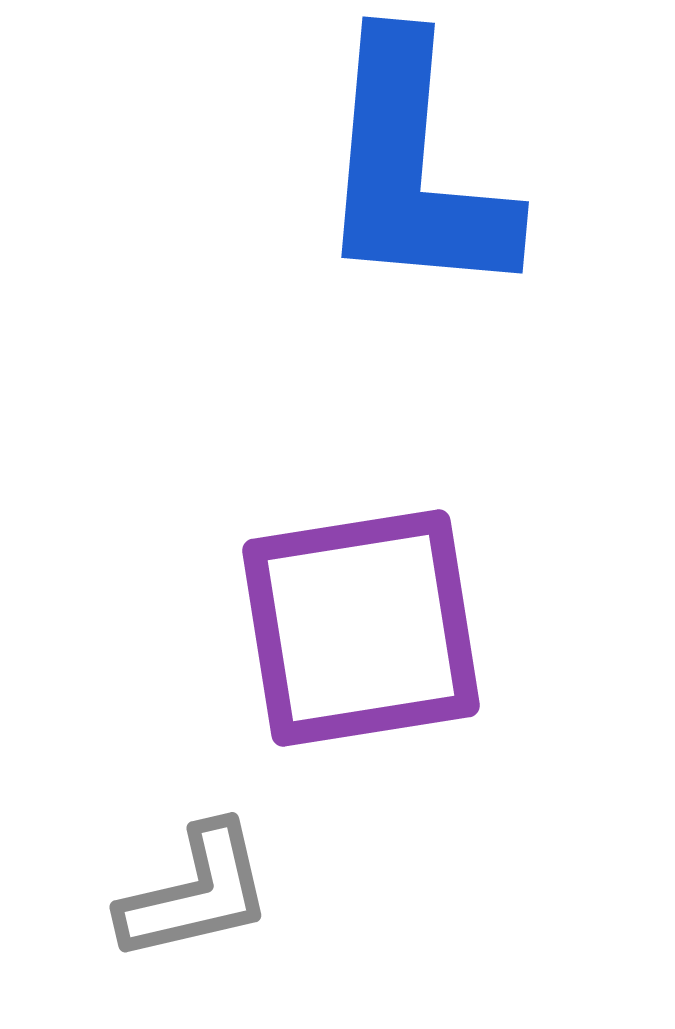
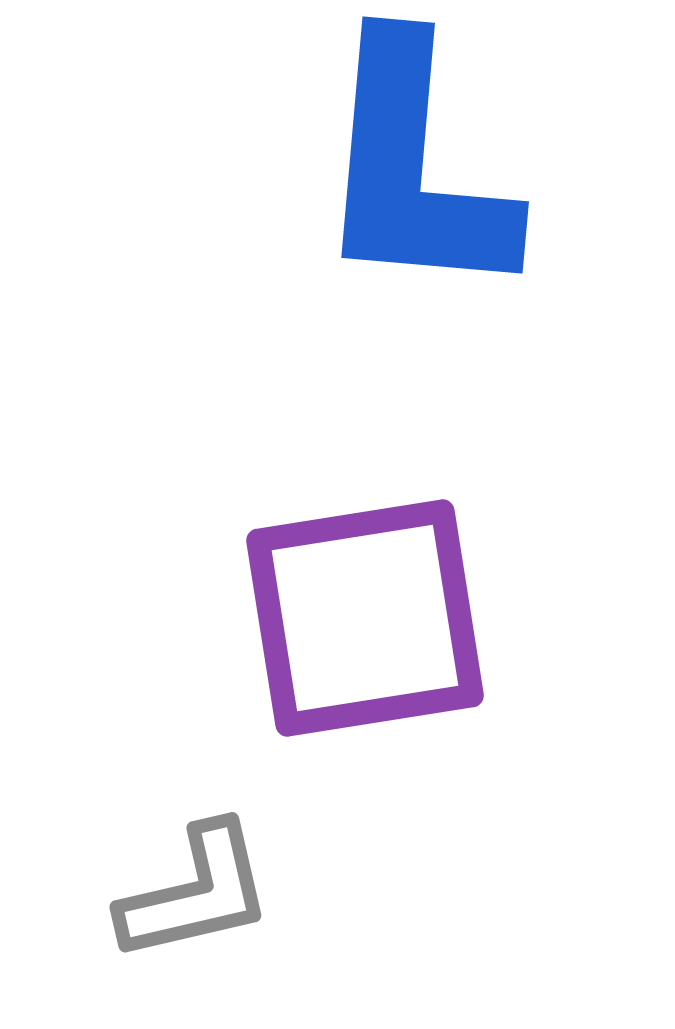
purple square: moved 4 px right, 10 px up
